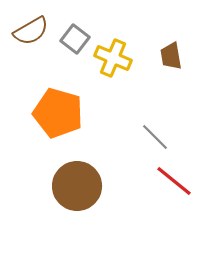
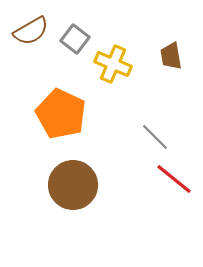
yellow cross: moved 6 px down
orange pentagon: moved 3 px right, 1 px down; rotated 9 degrees clockwise
red line: moved 2 px up
brown circle: moved 4 px left, 1 px up
